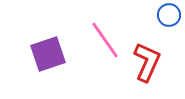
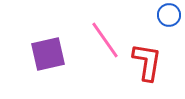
purple square: rotated 6 degrees clockwise
red L-shape: rotated 15 degrees counterclockwise
